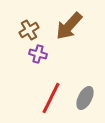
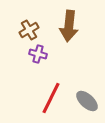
brown arrow: rotated 36 degrees counterclockwise
gray ellipse: moved 2 px right, 3 px down; rotated 75 degrees counterclockwise
